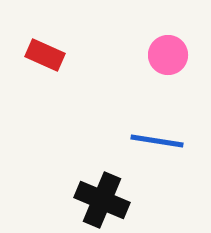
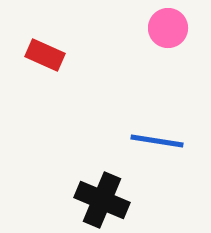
pink circle: moved 27 px up
